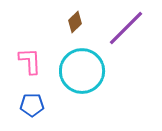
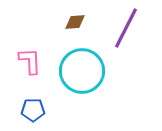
brown diamond: rotated 40 degrees clockwise
purple line: rotated 18 degrees counterclockwise
blue pentagon: moved 1 px right, 5 px down
